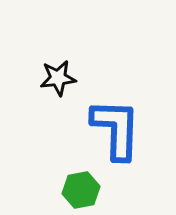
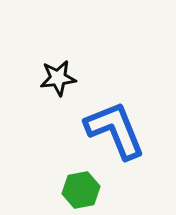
blue L-shape: moved 1 px left, 1 px down; rotated 24 degrees counterclockwise
